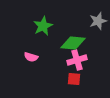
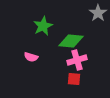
gray star: moved 8 px up; rotated 18 degrees counterclockwise
green diamond: moved 2 px left, 2 px up
